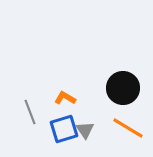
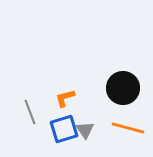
orange L-shape: rotated 45 degrees counterclockwise
orange line: rotated 16 degrees counterclockwise
